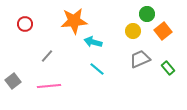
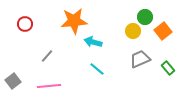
green circle: moved 2 px left, 3 px down
